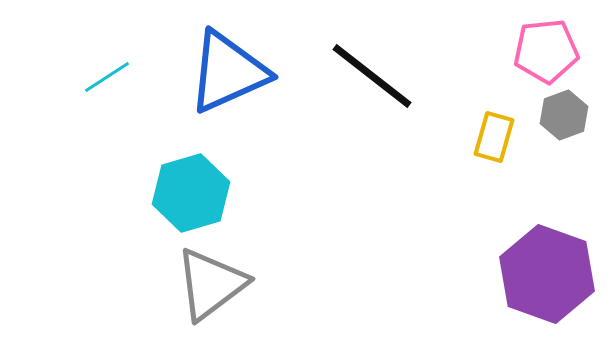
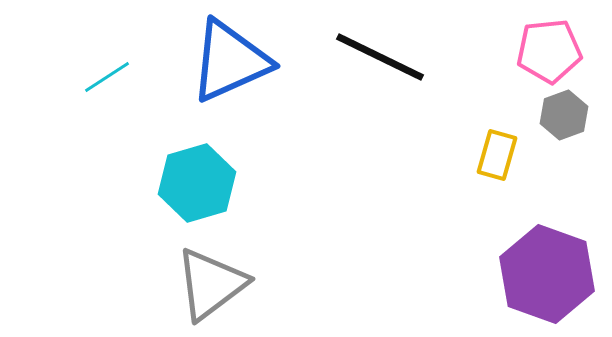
pink pentagon: moved 3 px right
blue triangle: moved 2 px right, 11 px up
black line: moved 8 px right, 19 px up; rotated 12 degrees counterclockwise
yellow rectangle: moved 3 px right, 18 px down
cyan hexagon: moved 6 px right, 10 px up
